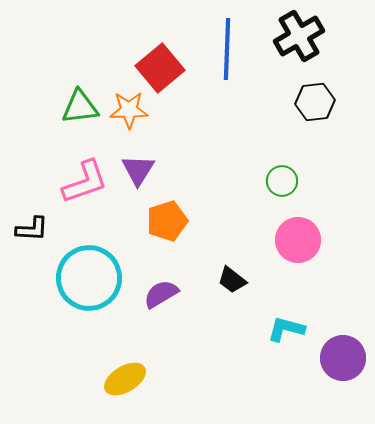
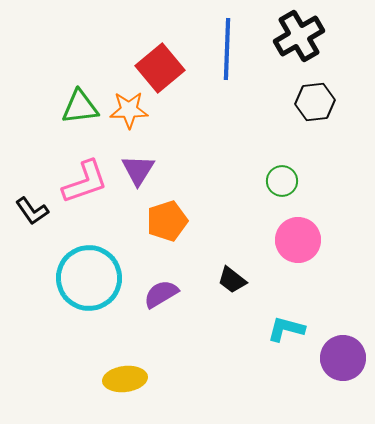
black L-shape: moved 18 px up; rotated 52 degrees clockwise
yellow ellipse: rotated 24 degrees clockwise
